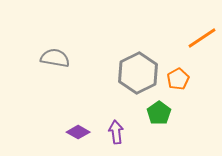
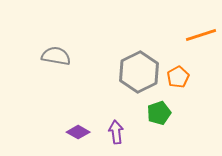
orange line: moved 1 px left, 3 px up; rotated 16 degrees clockwise
gray semicircle: moved 1 px right, 2 px up
gray hexagon: moved 1 px right, 1 px up
orange pentagon: moved 2 px up
green pentagon: rotated 15 degrees clockwise
